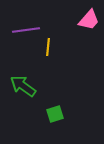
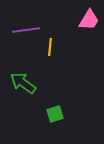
pink trapezoid: rotated 10 degrees counterclockwise
yellow line: moved 2 px right
green arrow: moved 3 px up
